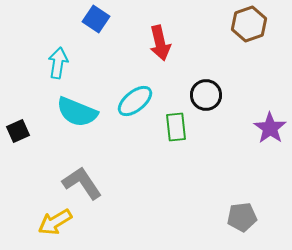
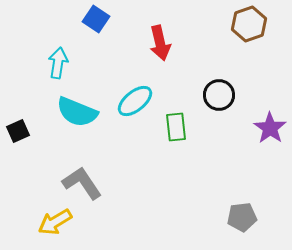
black circle: moved 13 px right
